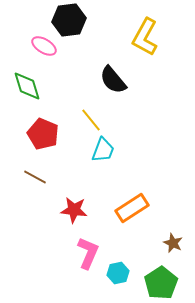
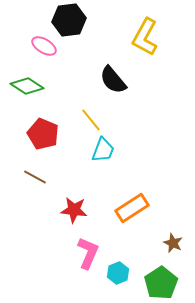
green diamond: rotated 40 degrees counterclockwise
cyan hexagon: rotated 10 degrees counterclockwise
